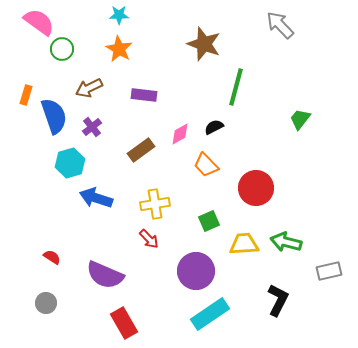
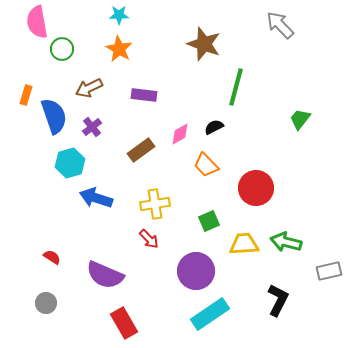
pink semicircle: moved 2 px left; rotated 136 degrees counterclockwise
